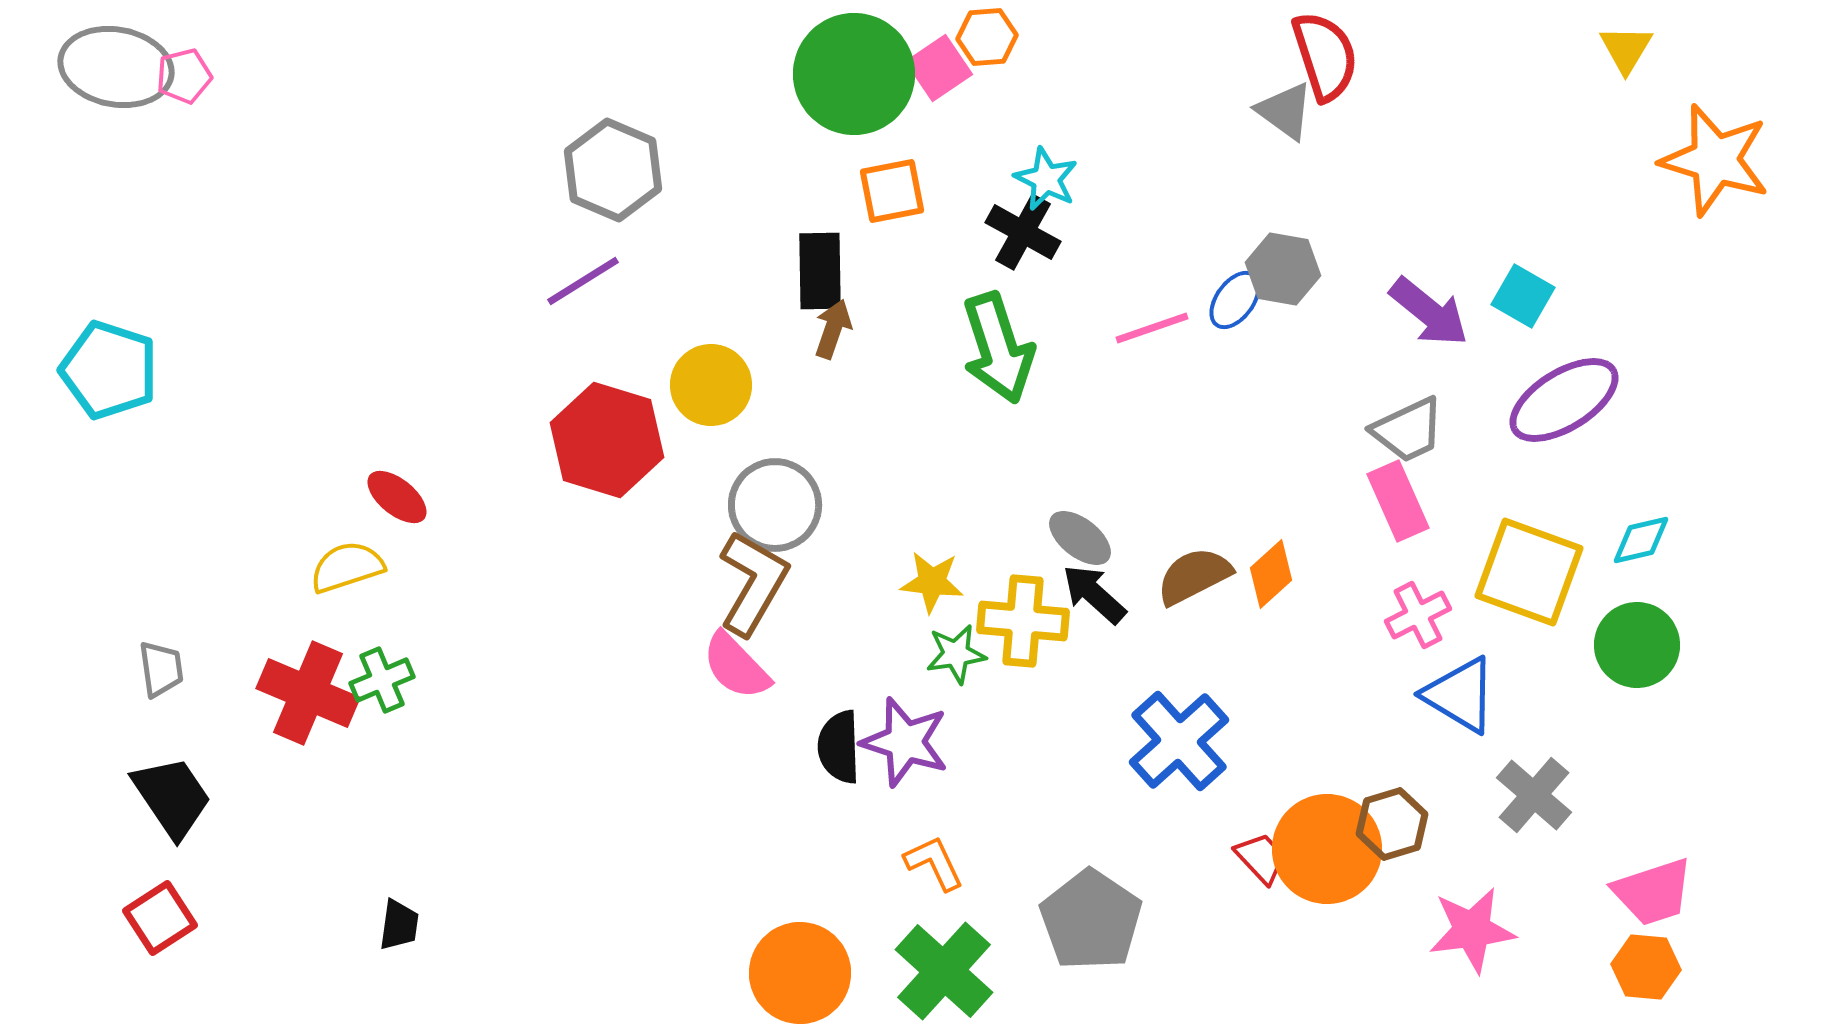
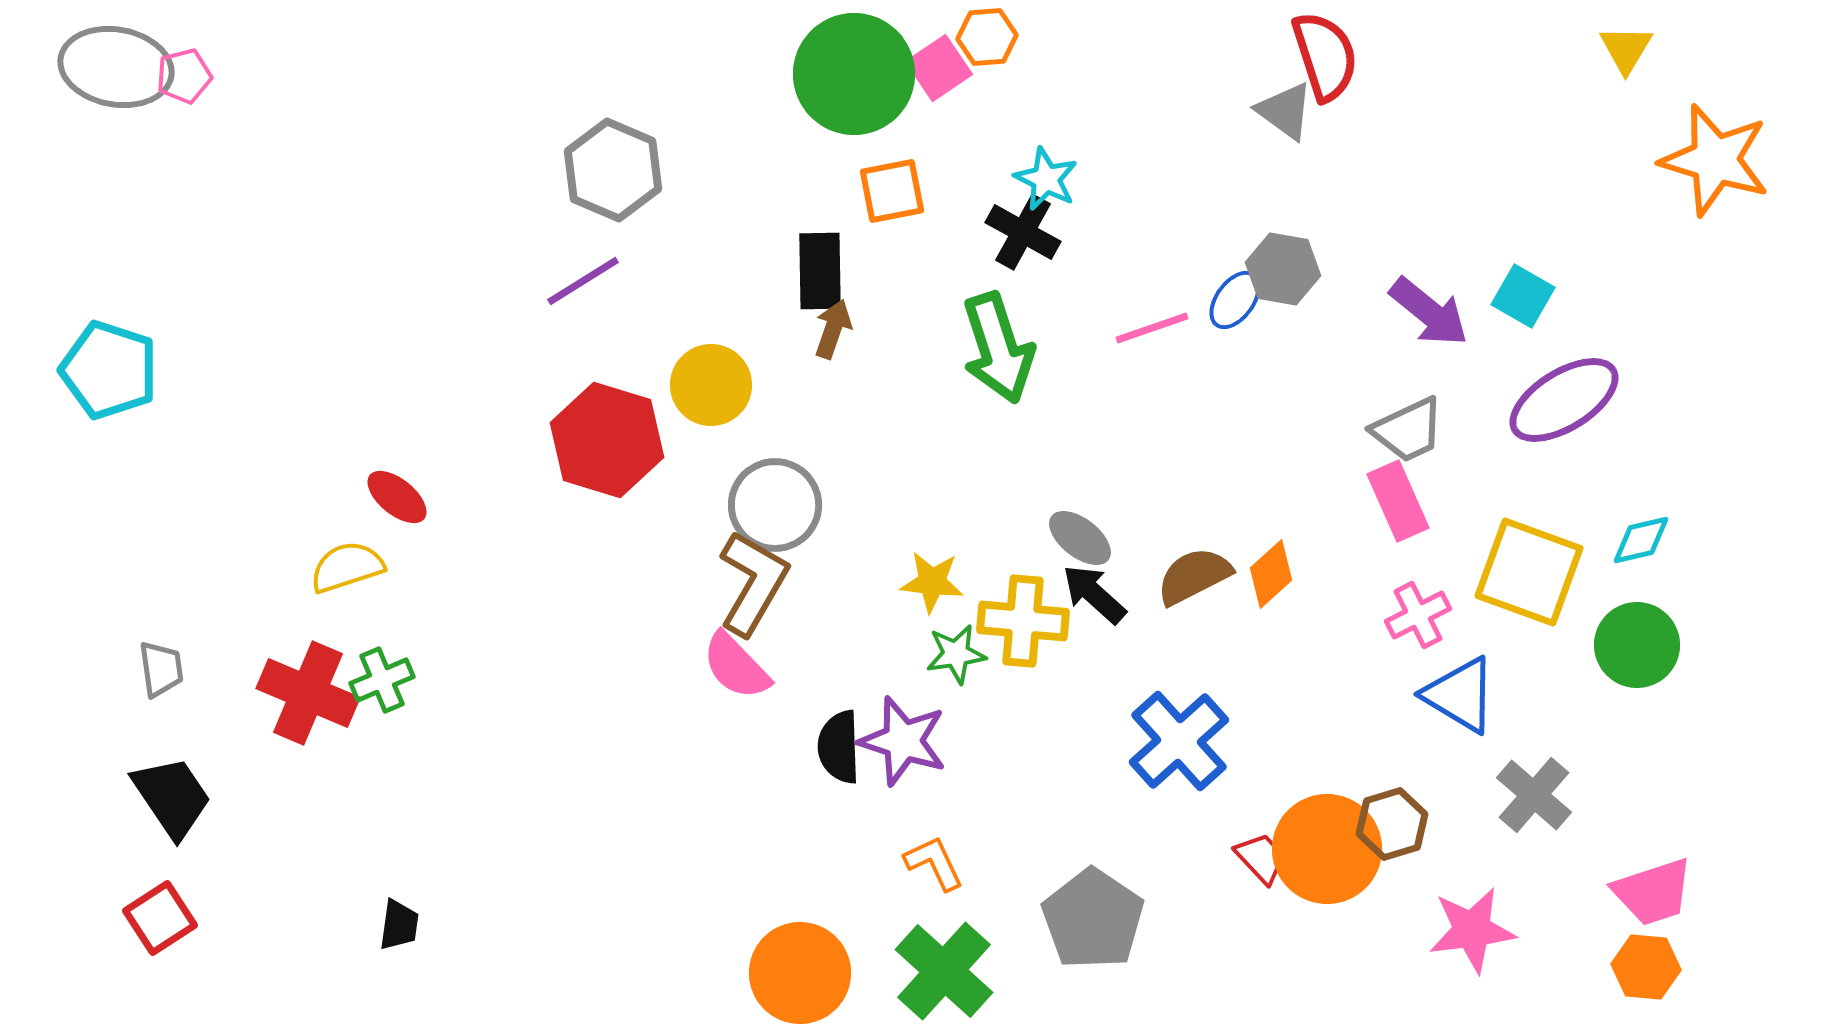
purple star at (905, 742): moved 2 px left, 1 px up
gray pentagon at (1091, 920): moved 2 px right, 1 px up
